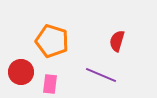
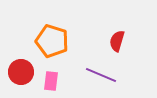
pink rectangle: moved 1 px right, 3 px up
